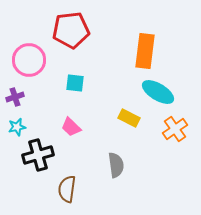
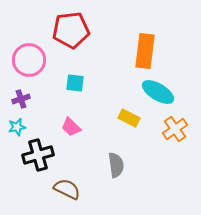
purple cross: moved 6 px right, 2 px down
brown semicircle: rotated 108 degrees clockwise
